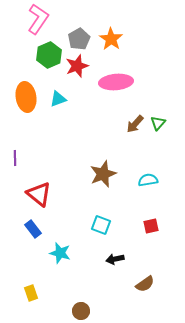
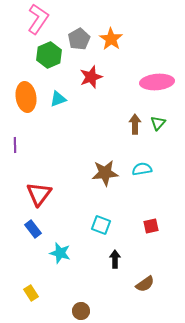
red star: moved 14 px right, 11 px down
pink ellipse: moved 41 px right
brown arrow: rotated 138 degrees clockwise
purple line: moved 13 px up
brown star: moved 2 px right, 1 px up; rotated 16 degrees clockwise
cyan semicircle: moved 6 px left, 11 px up
red triangle: rotated 28 degrees clockwise
black arrow: rotated 102 degrees clockwise
yellow rectangle: rotated 14 degrees counterclockwise
